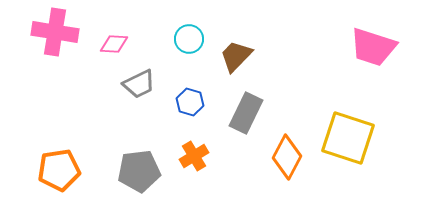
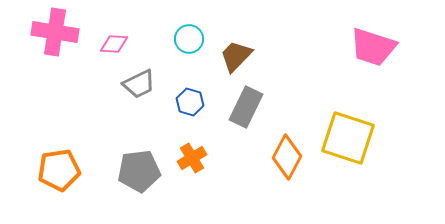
gray rectangle: moved 6 px up
orange cross: moved 2 px left, 2 px down
